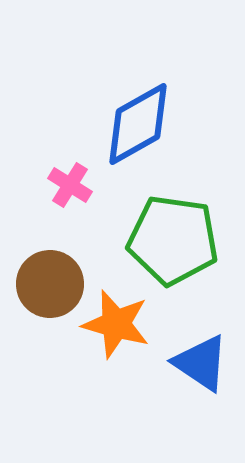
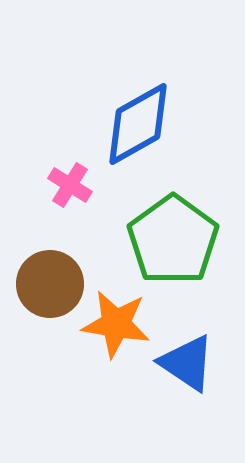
green pentagon: rotated 28 degrees clockwise
orange star: rotated 6 degrees counterclockwise
blue triangle: moved 14 px left
